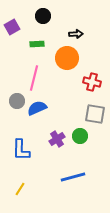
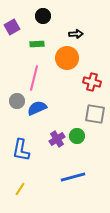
green circle: moved 3 px left
blue L-shape: rotated 10 degrees clockwise
